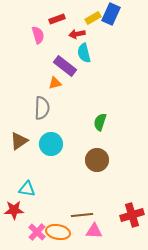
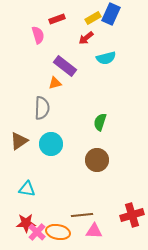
red arrow: moved 9 px right, 4 px down; rotated 28 degrees counterclockwise
cyan semicircle: moved 22 px right, 5 px down; rotated 90 degrees counterclockwise
red star: moved 12 px right, 13 px down
